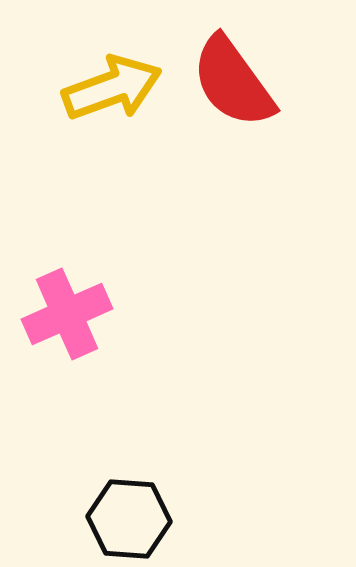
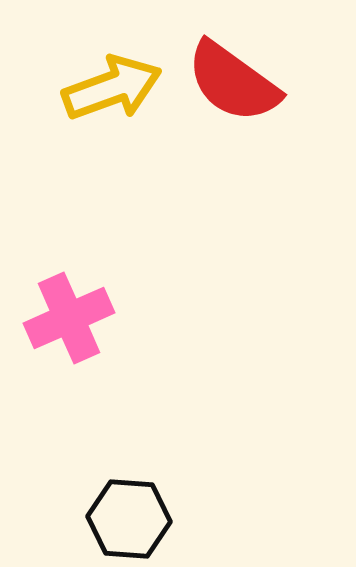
red semicircle: rotated 18 degrees counterclockwise
pink cross: moved 2 px right, 4 px down
